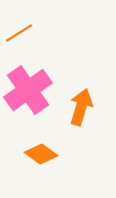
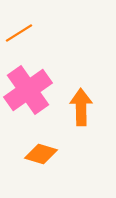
orange arrow: rotated 18 degrees counterclockwise
orange diamond: rotated 20 degrees counterclockwise
